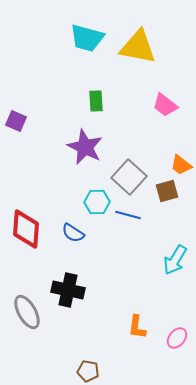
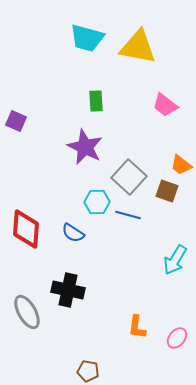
brown square: rotated 35 degrees clockwise
